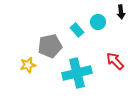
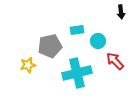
cyan circle: moved 19 px down
cyan rectangle: rotated 56 degrees counterclockwise
